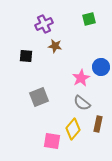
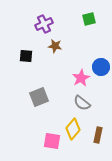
brown rectangle: moved 11 px down
